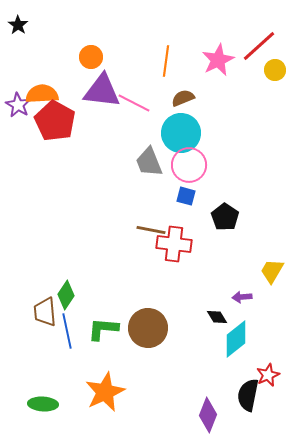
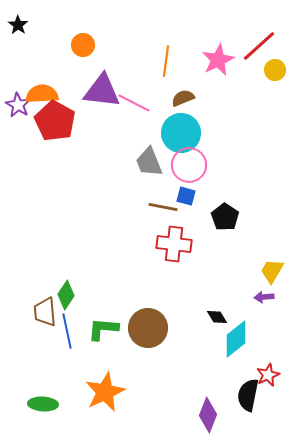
orange circle: moved 8 px left, 12 px up
brown line: moved 12 px right, 23 px up
purple arrow: moved 22 px right
